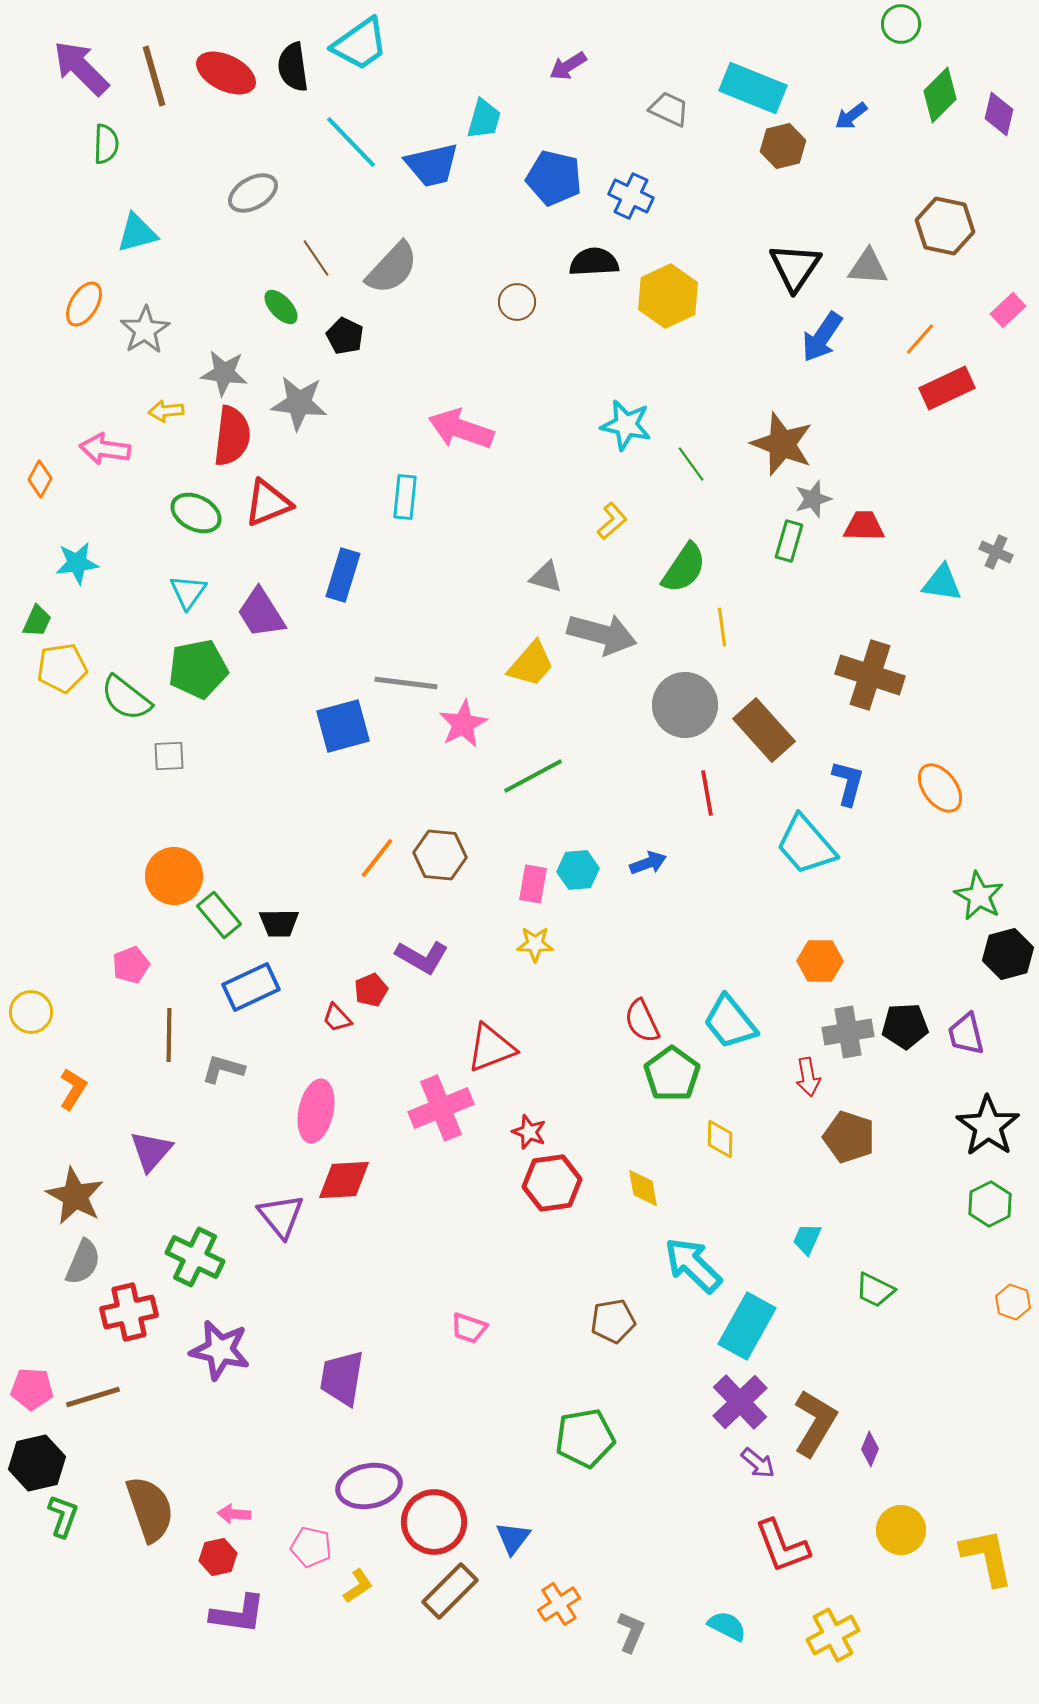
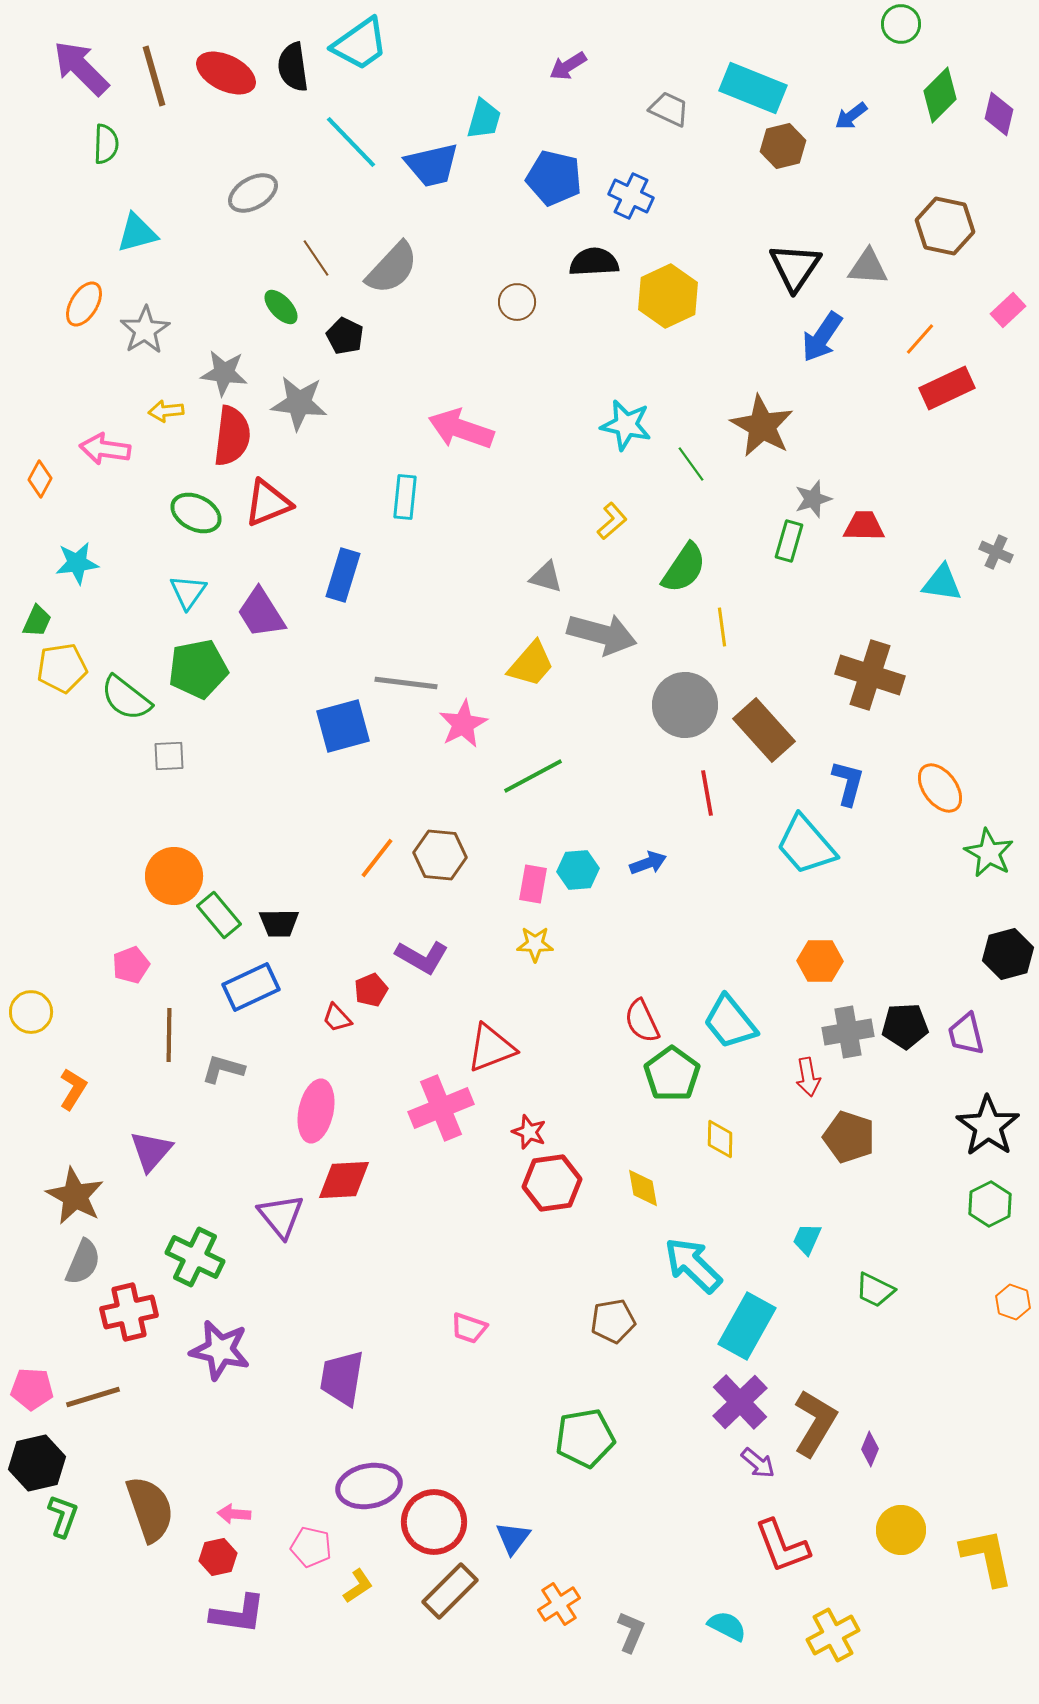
brown star at (782, 444): moved 20 px left, 18 px up; rotated 8 degrees clockwise
green star at (979, 896): moved 10 px right, 43 px up
